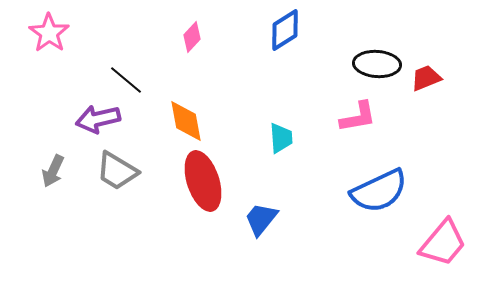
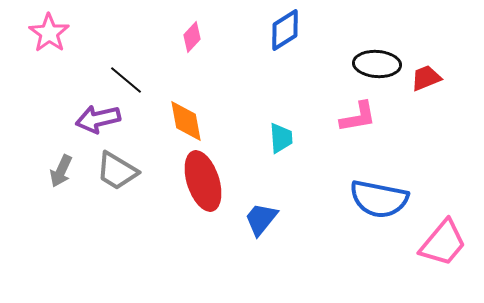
gray arrow: moved 8 px right
blue semicircle: moved 8 px down; rotated 36 degrees clockwise
